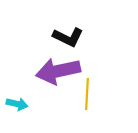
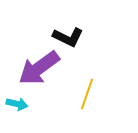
purple arrow: moved 19 px left, 3 px up; rotated 24 degrees counterclockwise
yellow line: rotated 16 degrees clockwise
